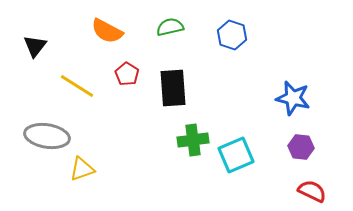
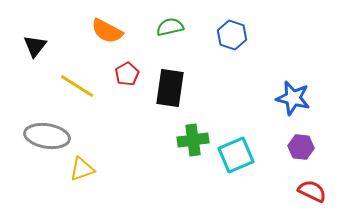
red pentagon: rotated 10 degrees clockwise
black rectangle: moved 3 px left; rotated 12 degrees clockwise
